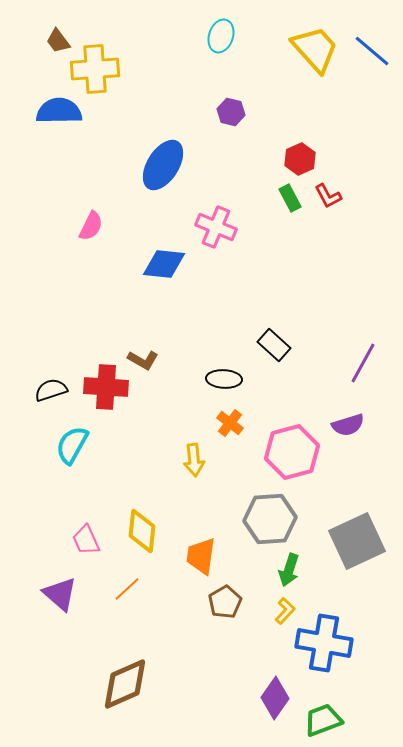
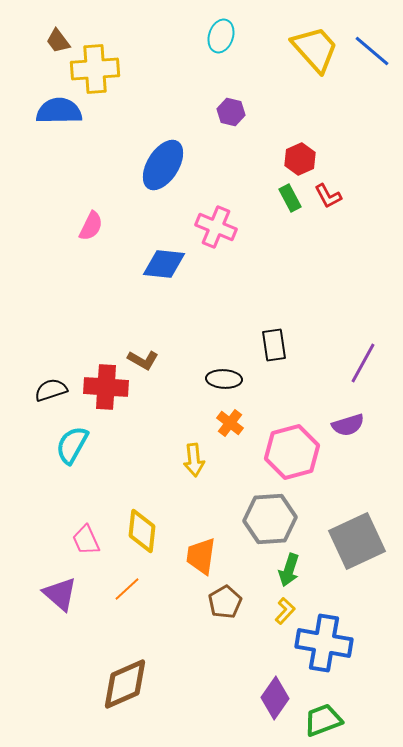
black rectangle: rotated 40 degrees clockwise
